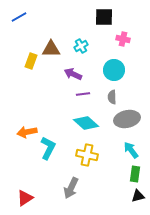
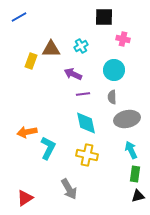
cyan diamond: rotated 35 degrees clockwise
cyan arrow: rotated 12 degrees clockwise
gray arrow: moved 2 px left, 1 px down; rotated 55 degrees counterclockwise
